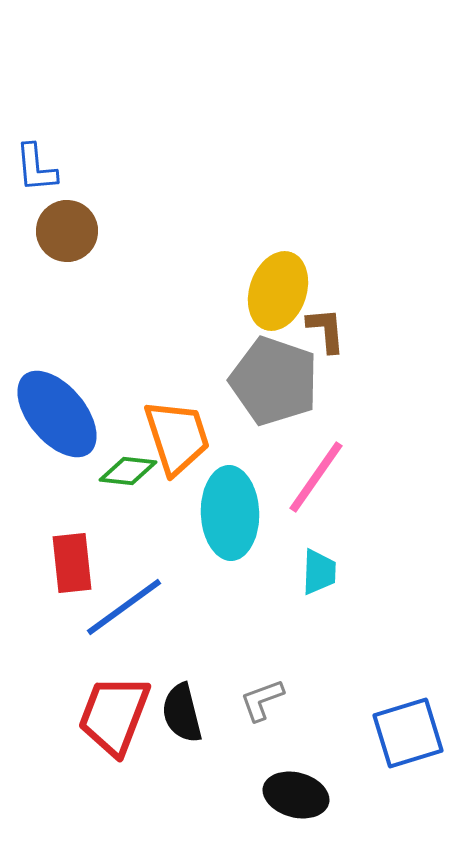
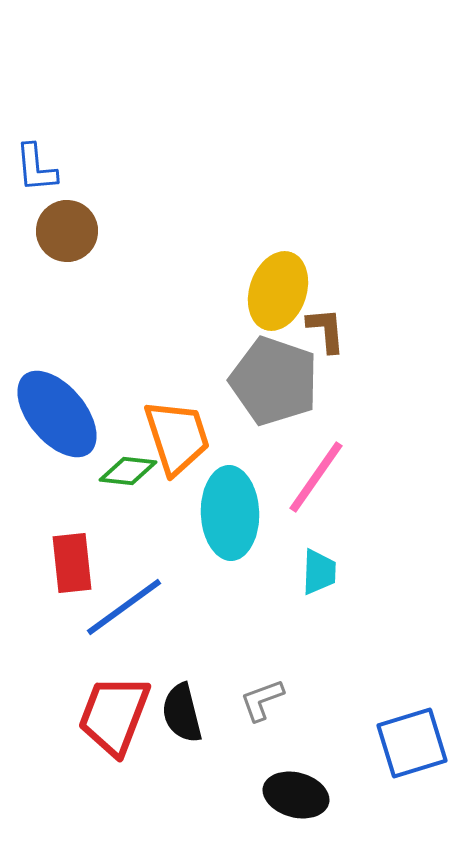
blue square: moved 4 px right, 10 px down
